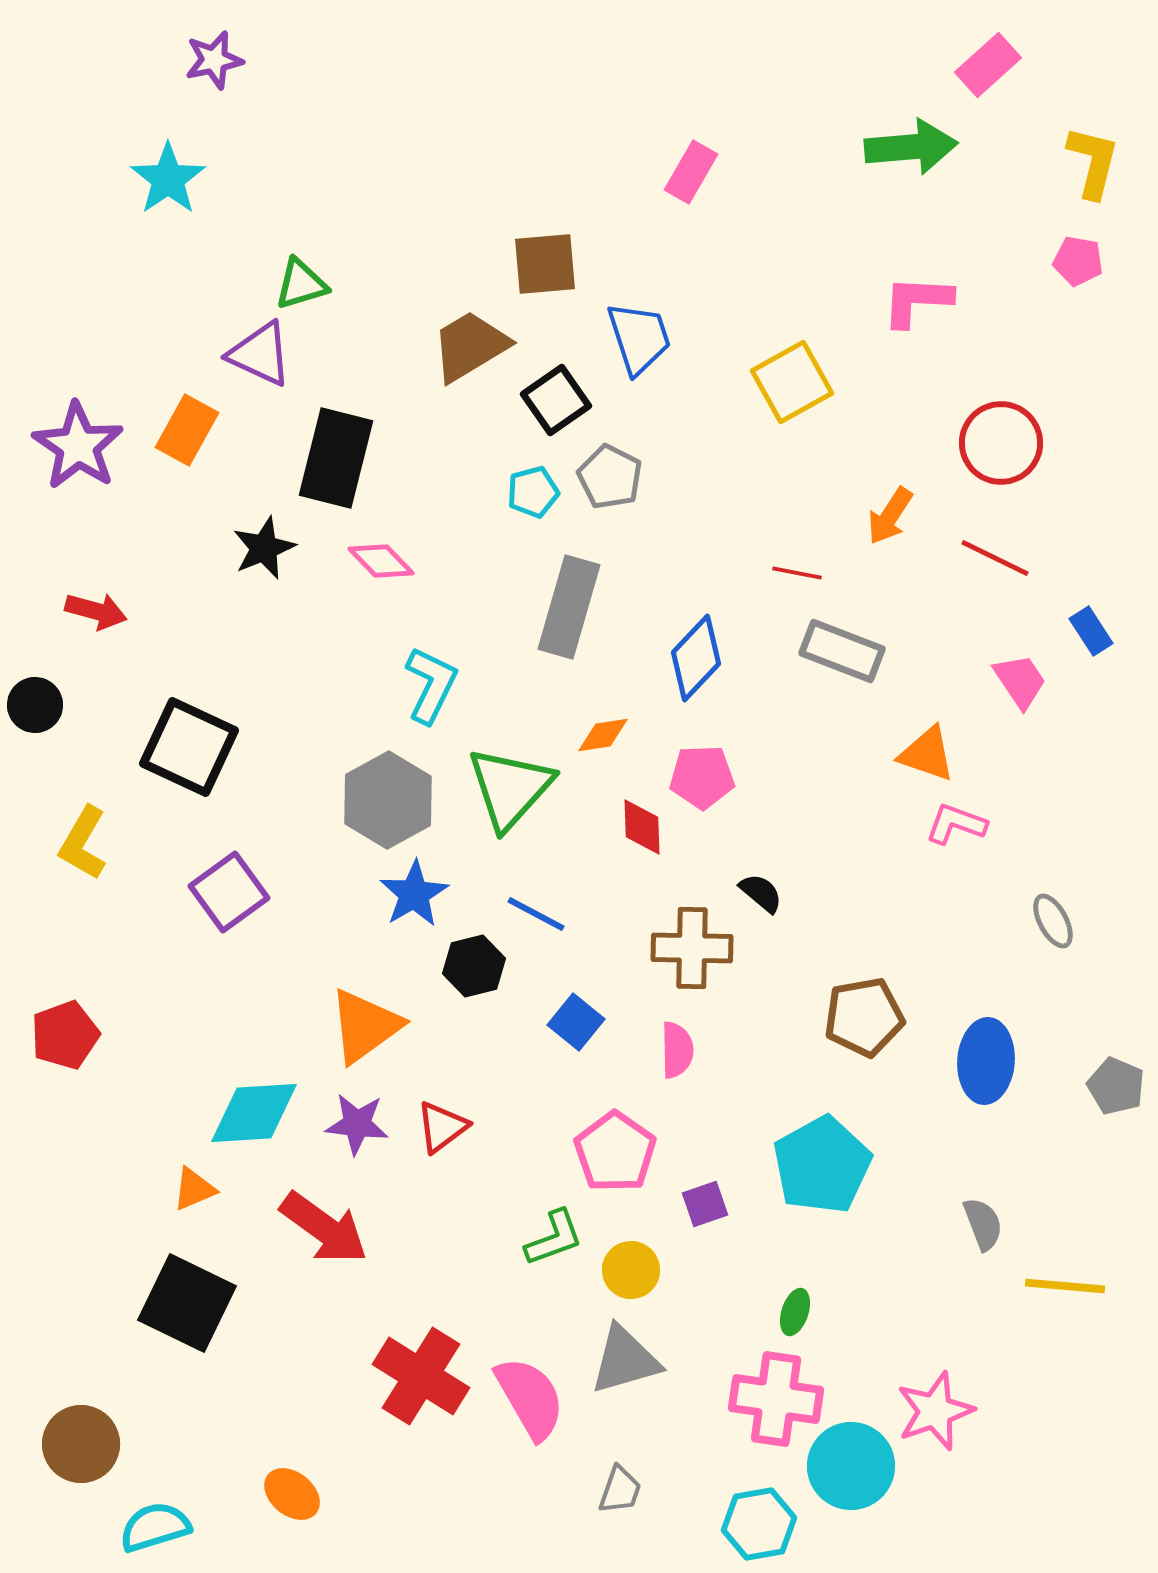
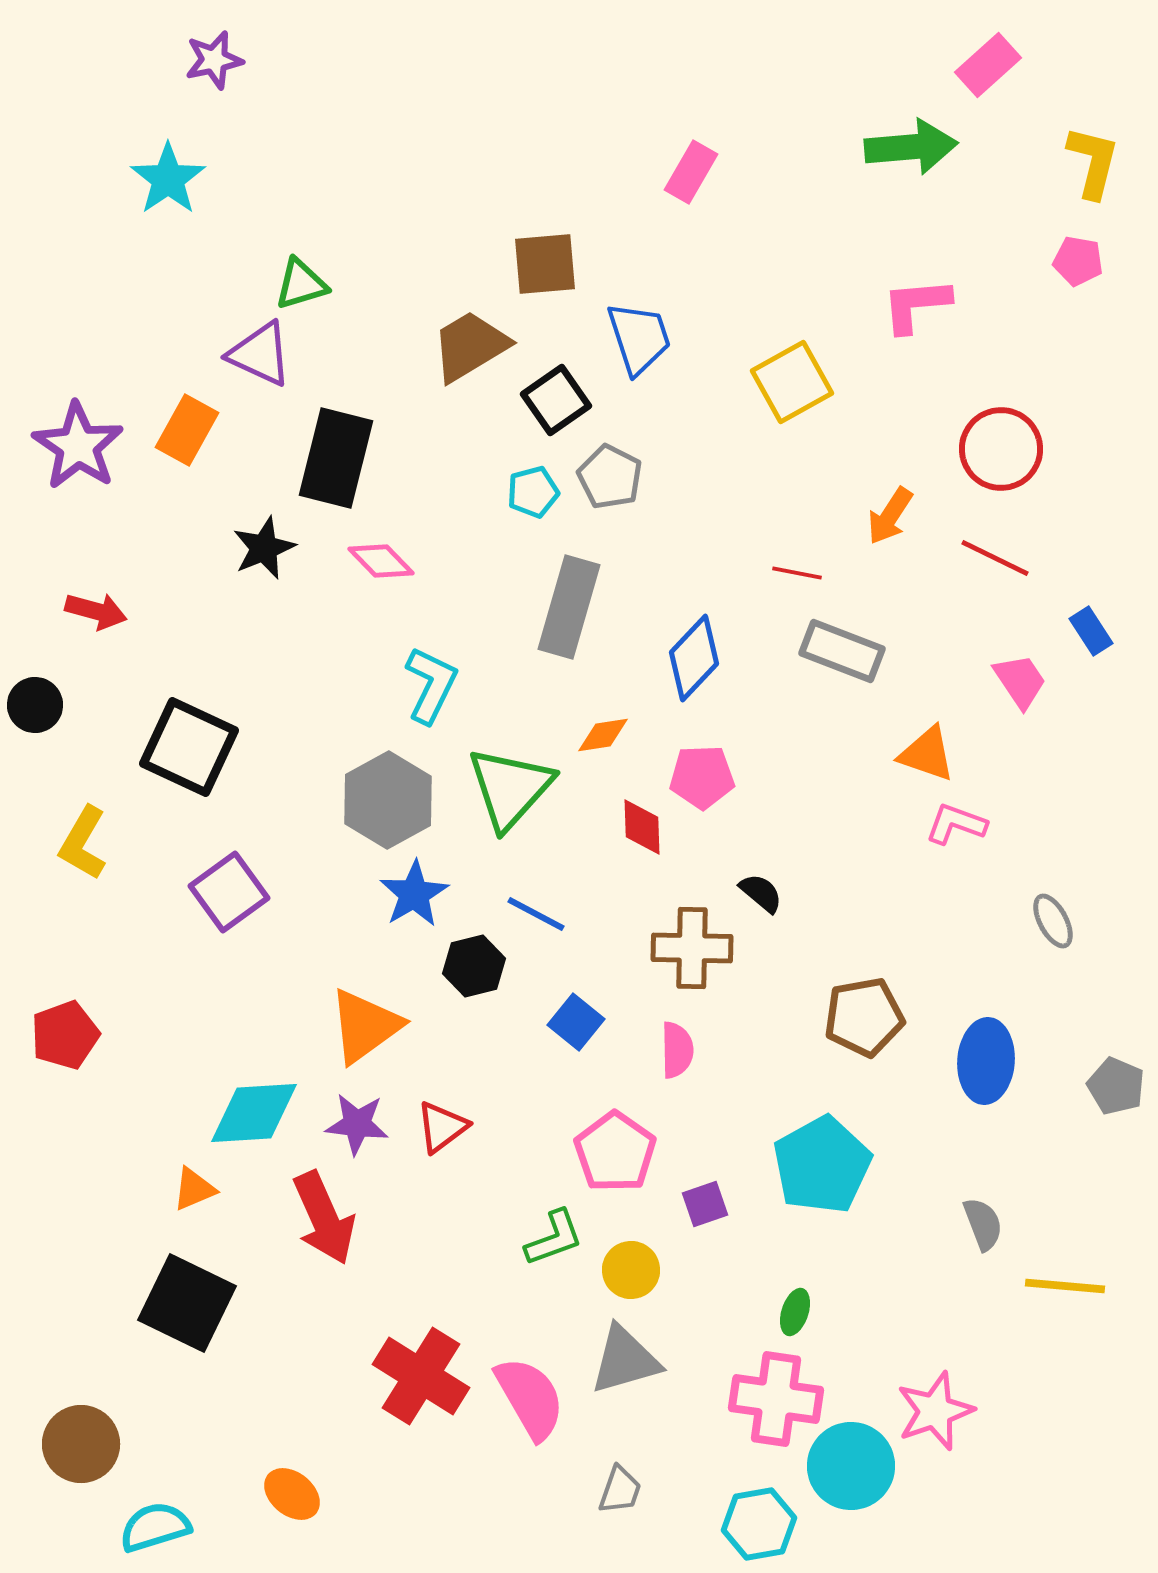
pink L-shape at (917, 301): moved 1 px left, 4 px down; rotated 8 degrees counterclockwise
red circle at (1001, 443): moved 6 px down
blue diamond at (696, 658): moved 2 px left
red arrow at (324, 1228): moved 10 px up; rotated 30 degrees clockwise
